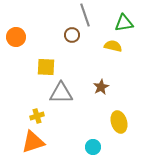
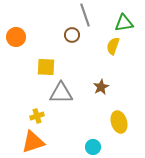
yellow semicircle: rotated 84 degrees counterclockwise
